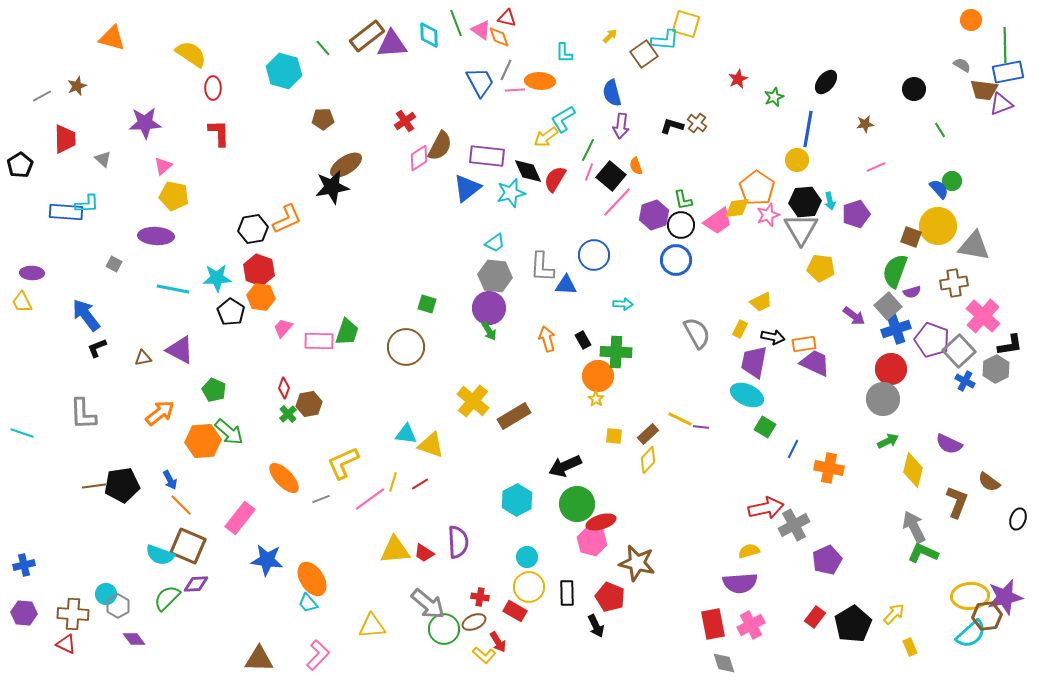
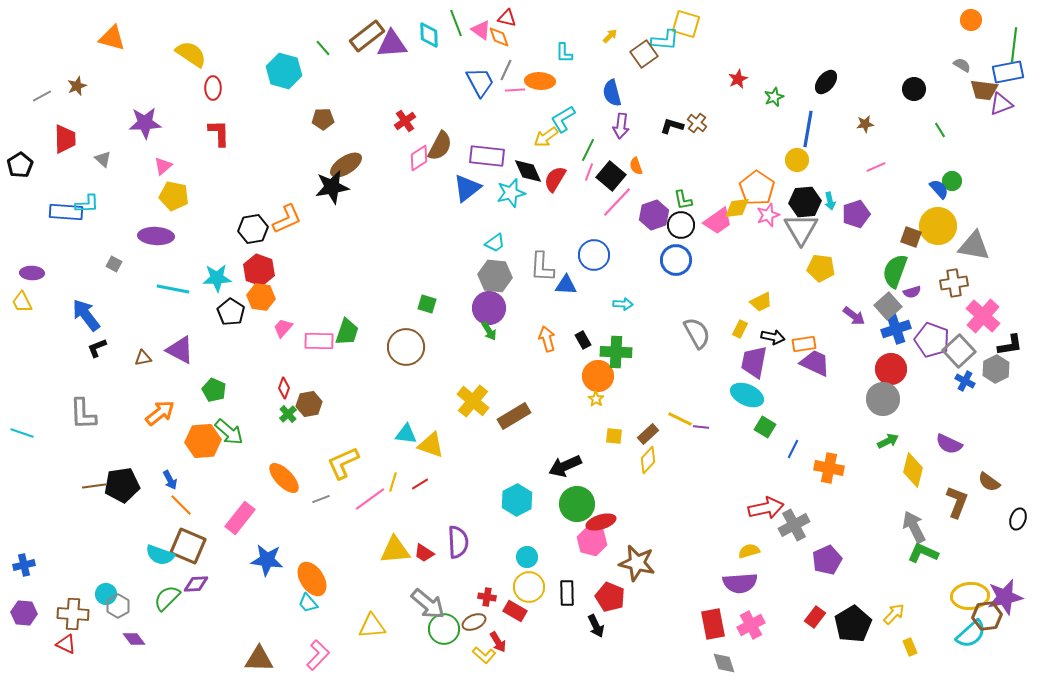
green line at (1005, 45): moved 9 px right; rotated 8 degrees clockwise
red cross at (480, 597): moved 7 px right
